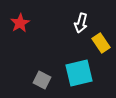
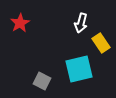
cyan square: moved 4 px up
gray square: moved 1 px down
